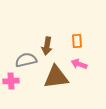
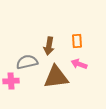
brown arrow: moved 2 px right
gray semicircle: moved 1 px right, 2 px down
